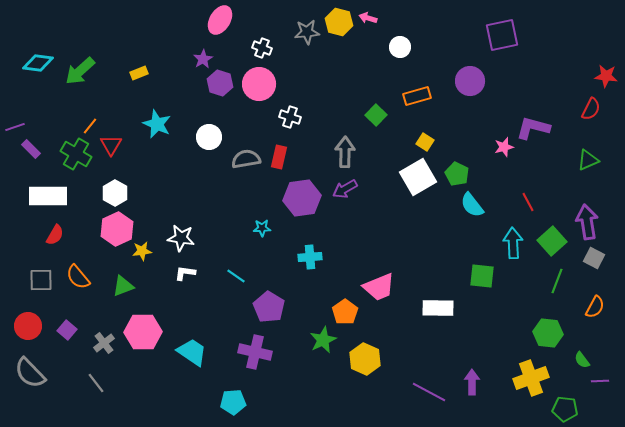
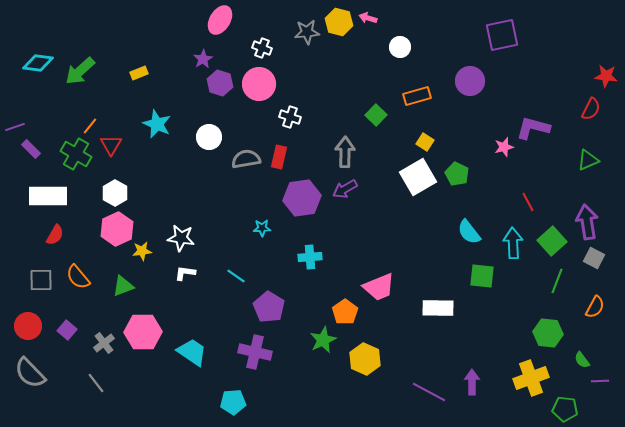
cyan semicircle at (472, 205): moved 3 px left, 27 px down
